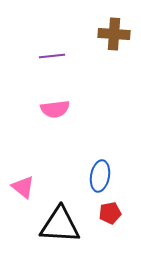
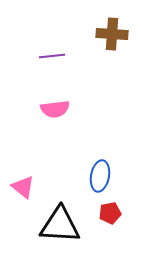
brown cross: moved 2 px left
